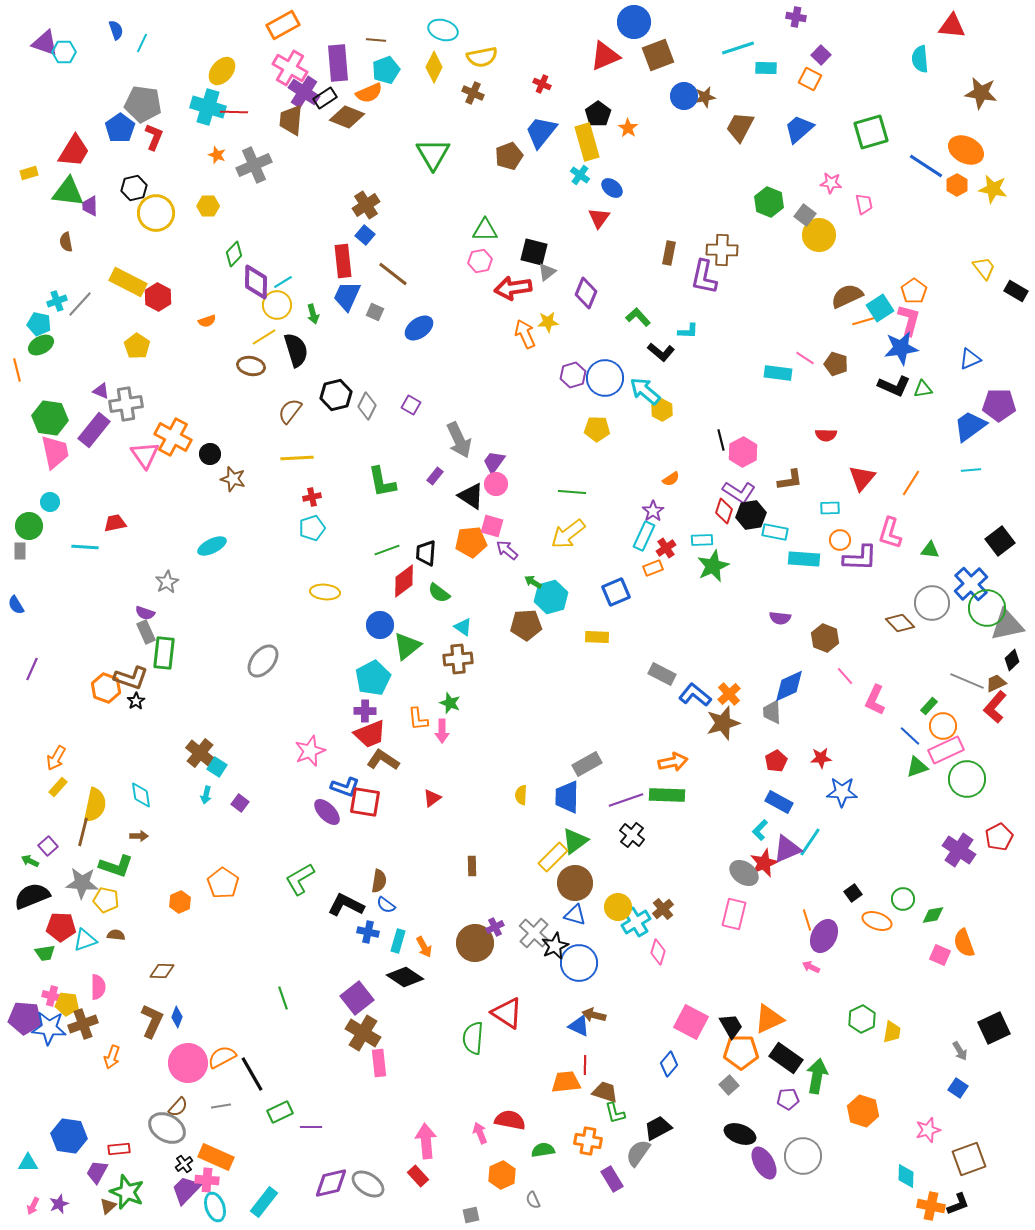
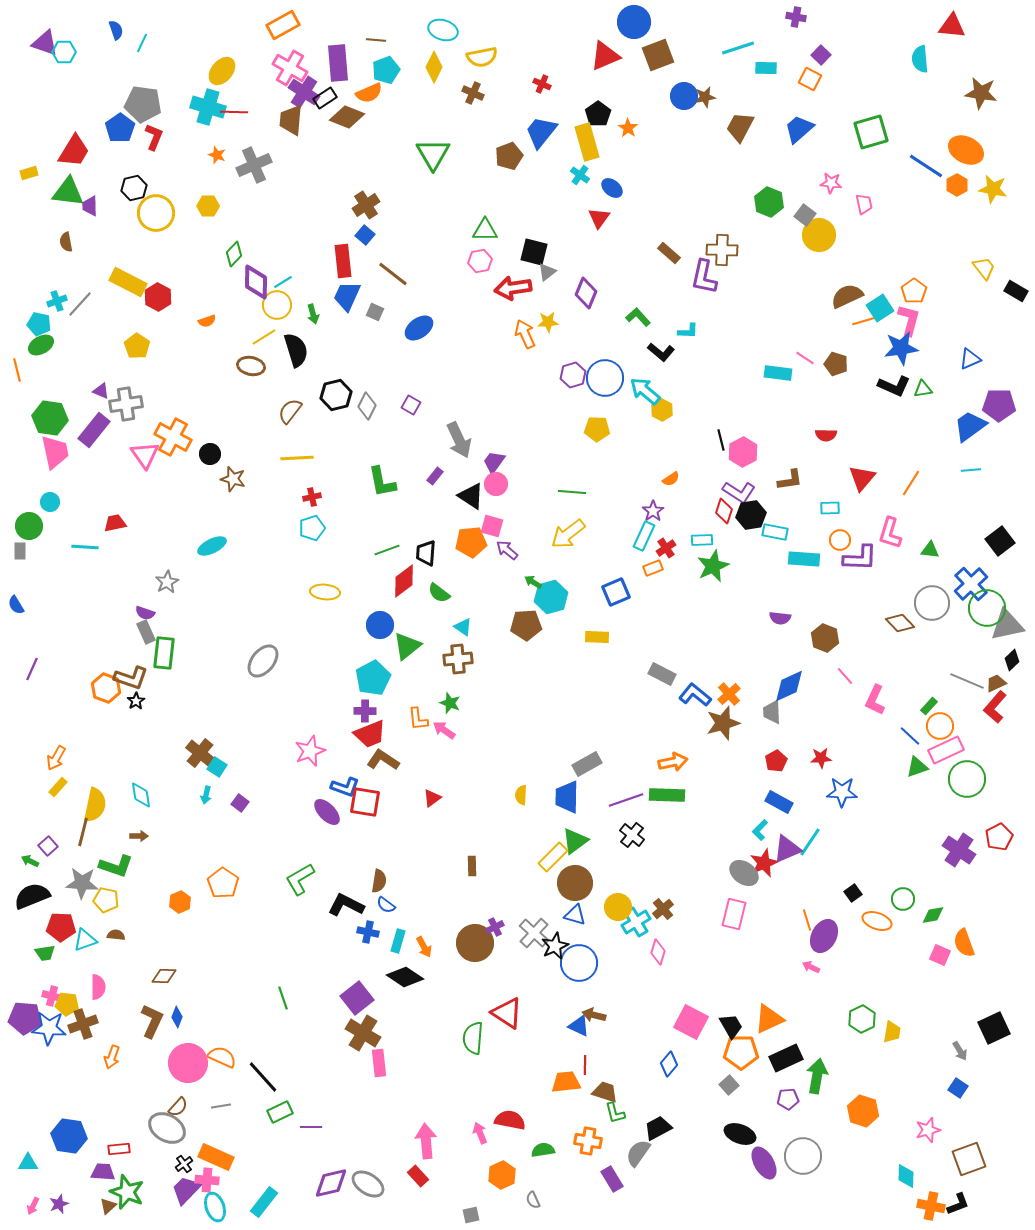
brown rectangle at (669, 253): rotated 60 degrees counterclockwise
orange circle at (943, 726): moved 3 px left
pink arrow at (442, 731): moved 2 px right, 1 px up; rotated 125 degrees clockwise
brown diamond at (162, 971): moved 2 px right, 5 px down
orange semicircle at (222, 1057): rotated 52 degrees clockwise
black rectangle at (786, 1058): rotated 60 degrees counterclockwise
black line at (252, 1074): moved 11 px right, 3 px down; rotated 12 degrees counterclockwise
purple trapezoid at (97, 1172): moved 6 px right; rotated 65 degrees clockwise
